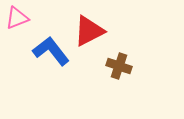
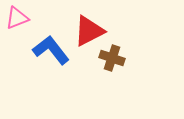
blue L-shape: moved 1 px up
brown cross: moved 7 px left, 8 px up
